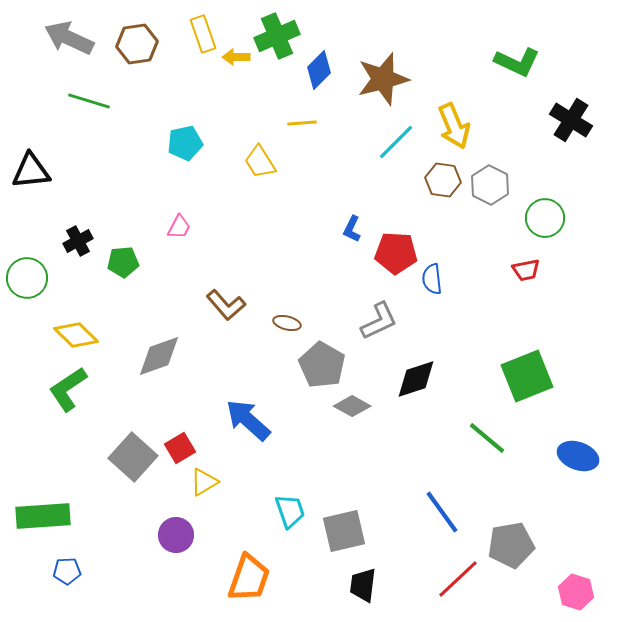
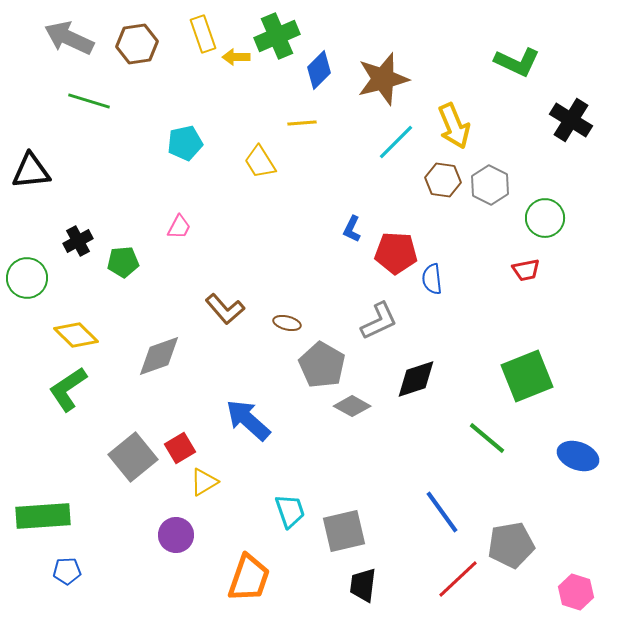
brown L-shape at (226, 305): moved 1 px left, 4 px down
gray square at (133, 457): rotated 9 degrees clockwise
